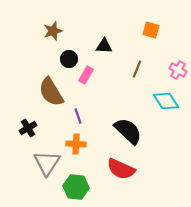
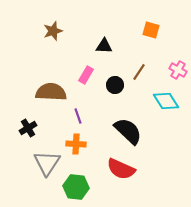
black circle: moved 46 px right, 26 px down
brown line: moved 2 px right, 3 px down; rotated 12 degrees clockwise
brown semicircle: rotated 124 degrees clockwise
